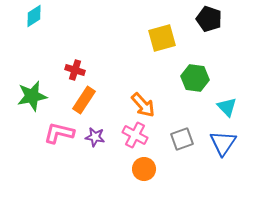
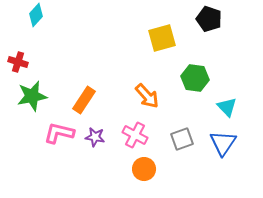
cyan diamond: moved 2 px right, 1 px up; rotated 15 degrees counterclockwise
red cross: moved 57 px left, 8 px up
orange arrow: moved 4 px right, 9 px up
